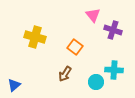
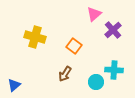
pink triangle: moved 1 px right, 1 px up; rotated 28 degrees clockwise
purple cross: rotated 30 degrees clockwise
orange square: moved 1 px left, 1 px up
